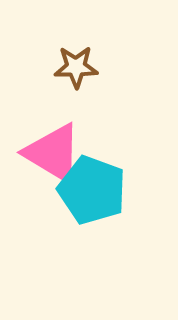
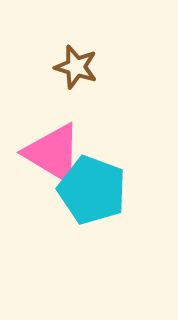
brown star: rotated 18 degrees clockwise
